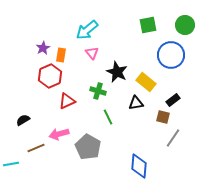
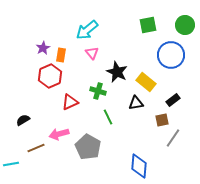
red triangle: moved 3 px right, 1 px down
brown square: moved 1 px left, 3 px down; rotated 24 degrees counterclockwise
